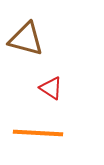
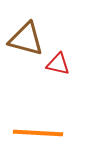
red triangle: moved 7 px right, 24 px up; rotated 20 degrees counterclockwise
